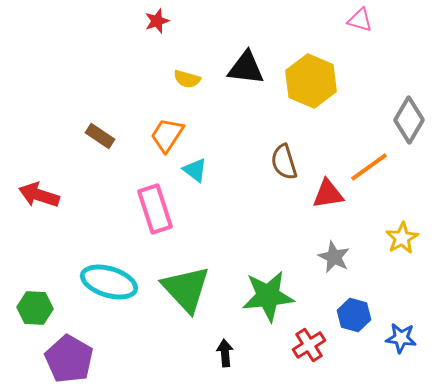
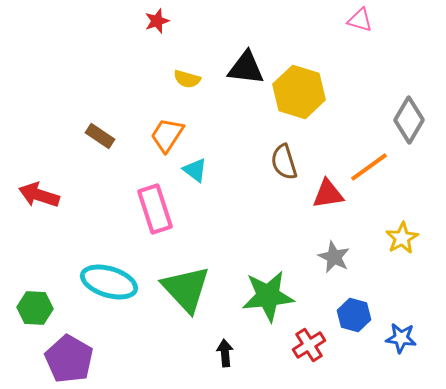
yellow hexagon: moved 12 px left, 11 px down; rotated 6 degrees counterclockwise
